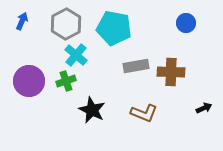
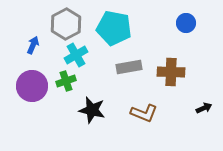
blue arrow: moved 11 px right, 24 px down
cyan cross: rotated 20 degrees clockwise
gray rectangle: moved 7 px left, 1 px down
purple circle: moved 3 px right, 5 px down
black star: rotated 12 degrees counterclockwise
